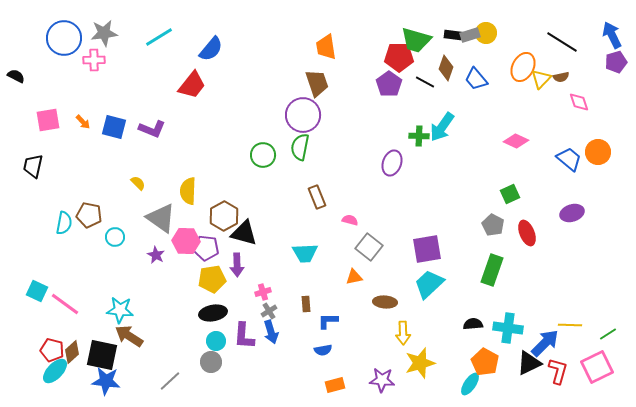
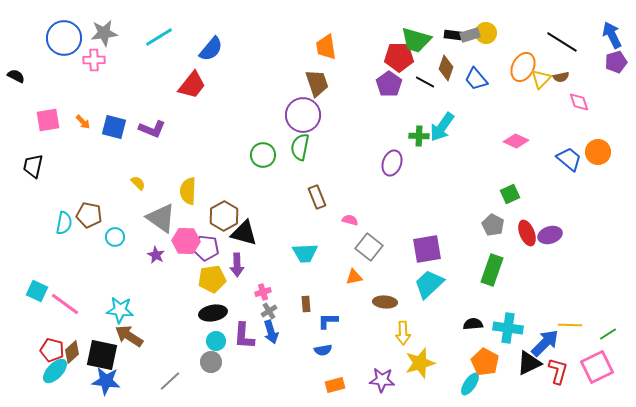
purple ellipse at (572, 213): moved 22 px left, 22 px down
